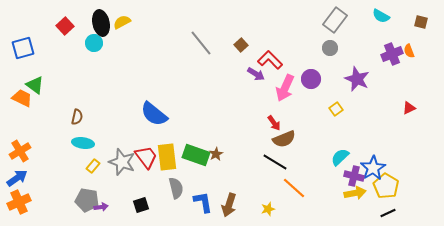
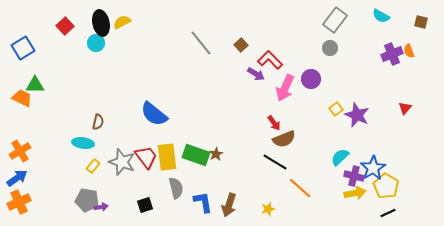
cyan circle at (94, 43): moved 2 px right
blue square at (23, 48): rotated 15 degrees counterclockwise
purple star at (357, 79): moved 36 px down
green triangle at (35, 85): rotated 36 degrees counterclockwise
red triangle at (409, 108): moved 4 px left; rotated 24 degrees counterclockwise
brown semicircle at (77, 117): moved 21 px right, 5 px down
orange line at (294, 188): moved 6 px right
black square at (141, 205): moved 4 px right
